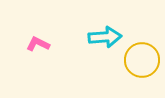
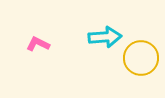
yellow circle: moved 1 px left, 2 px up
